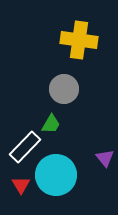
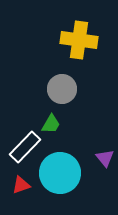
gray circle: moved 2 px left
cyan circle: moved 4 px right, 2 px up
red triangle: rotated 42 degrees clockwise
